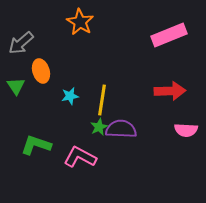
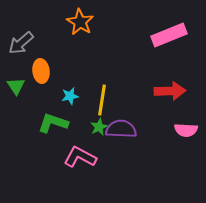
orange ellipse: rotated 10 degrees clockwise
green L-shape: moved 17 px right, 22 px up
